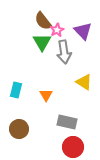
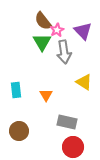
cyan rectangle: rotated 21 degrees counterclockwise
brown circle: moved 2 px down
